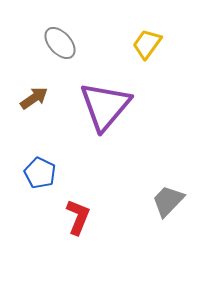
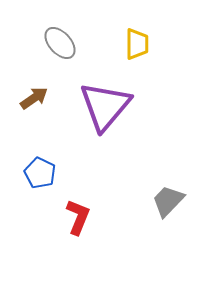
yellow trapezoid: moved 10 px left; rotated 144 degrees clockwise
